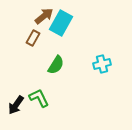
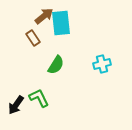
cyan rectangle: rotated 35 degrees counterclockwise
brown rectangle: rotated 63 degrees counterclockwise
